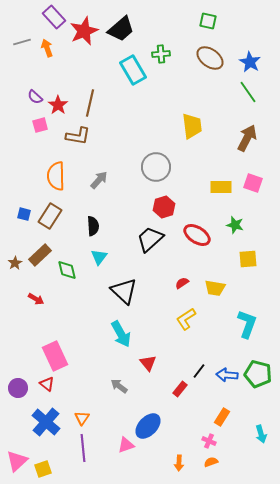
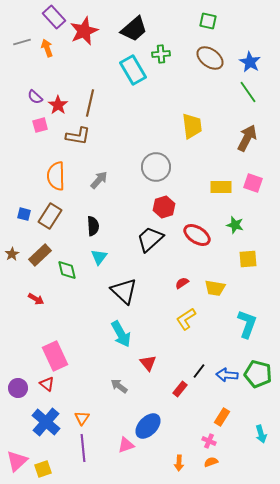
black trapezoid at (121, 29): moved 13 px right
brown star at (15, 263): moved 3 px left, 9 px up
